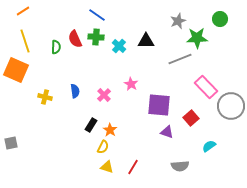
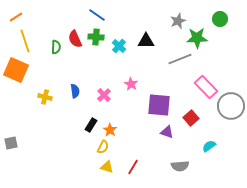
orange line: moved 7 px left, 6 px down
